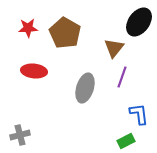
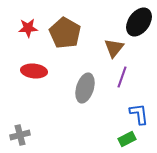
green rectangle: moved 1 px right, 2 px up
